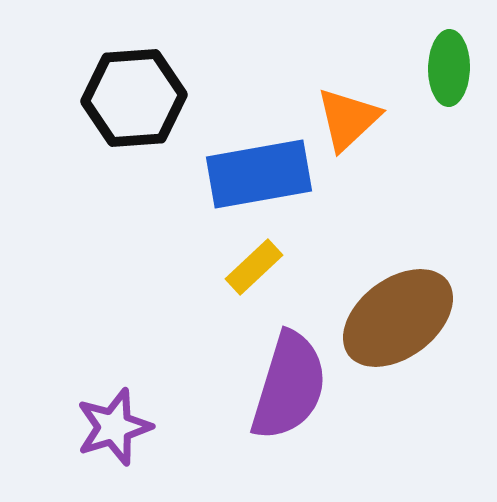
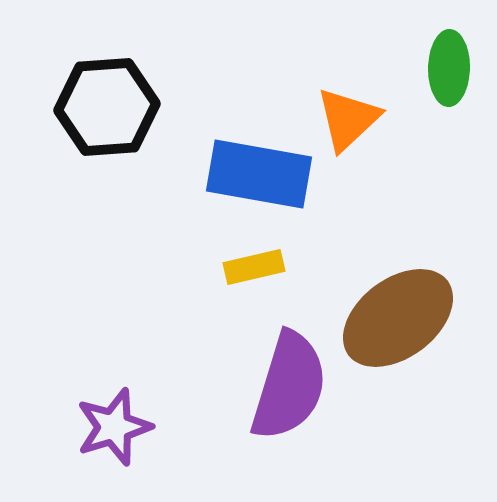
black hexagon: moved 27 px left, 9 px down
blue rectangle: rotated 20 degrees clockwise
yellow rectangle: rotated 30 degrees clockwise
